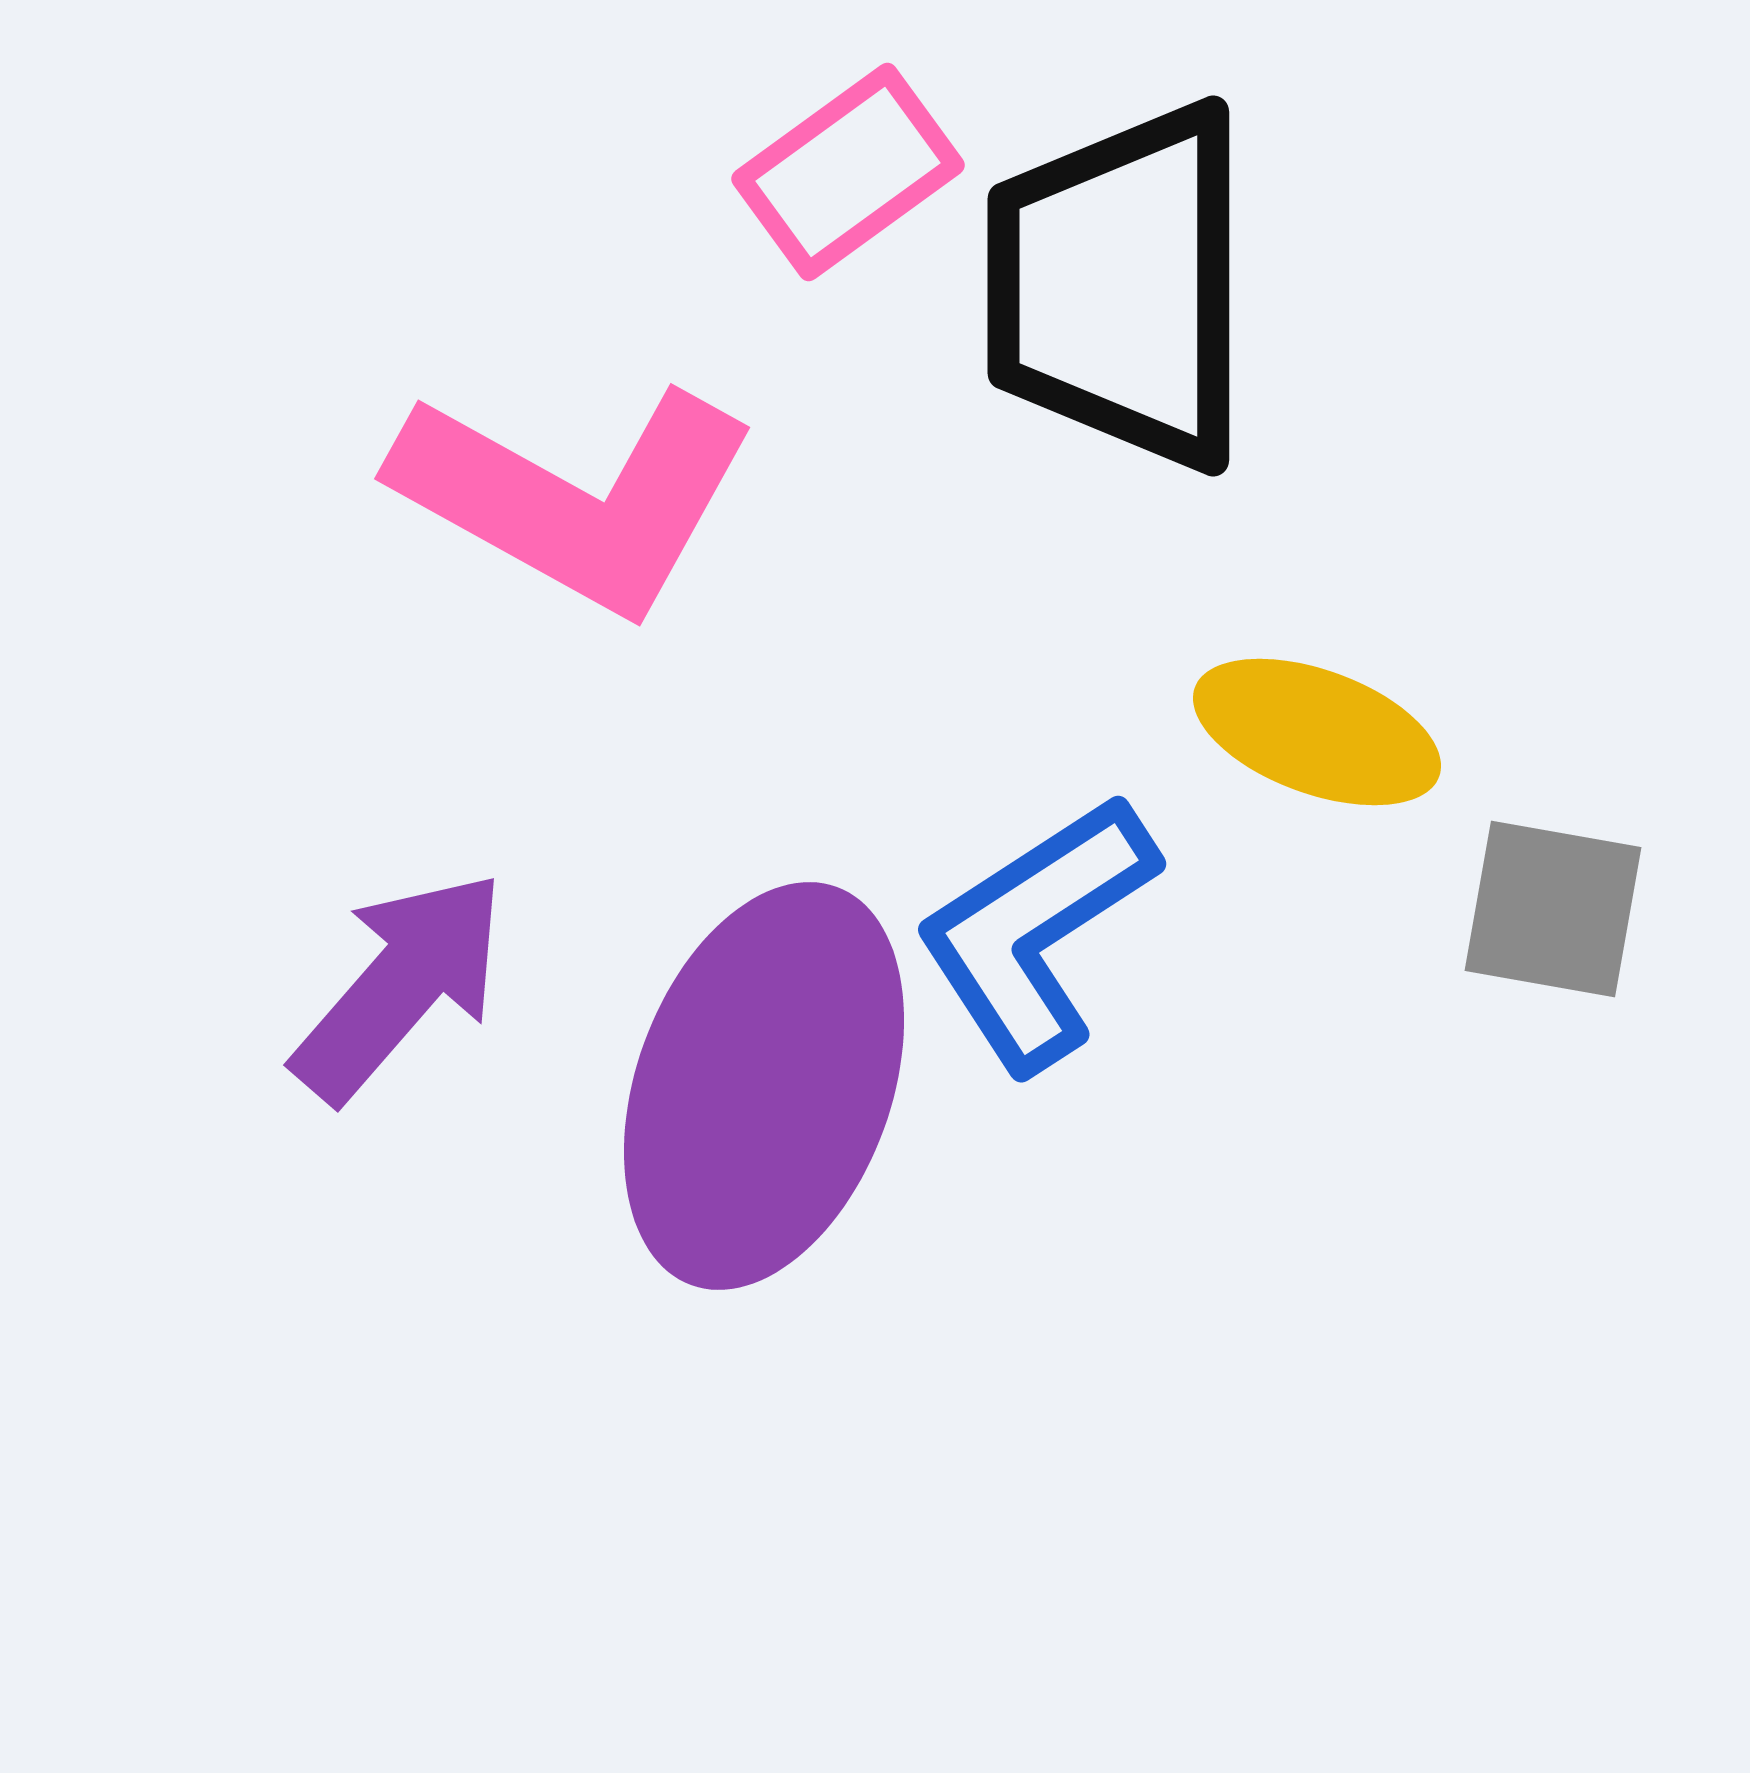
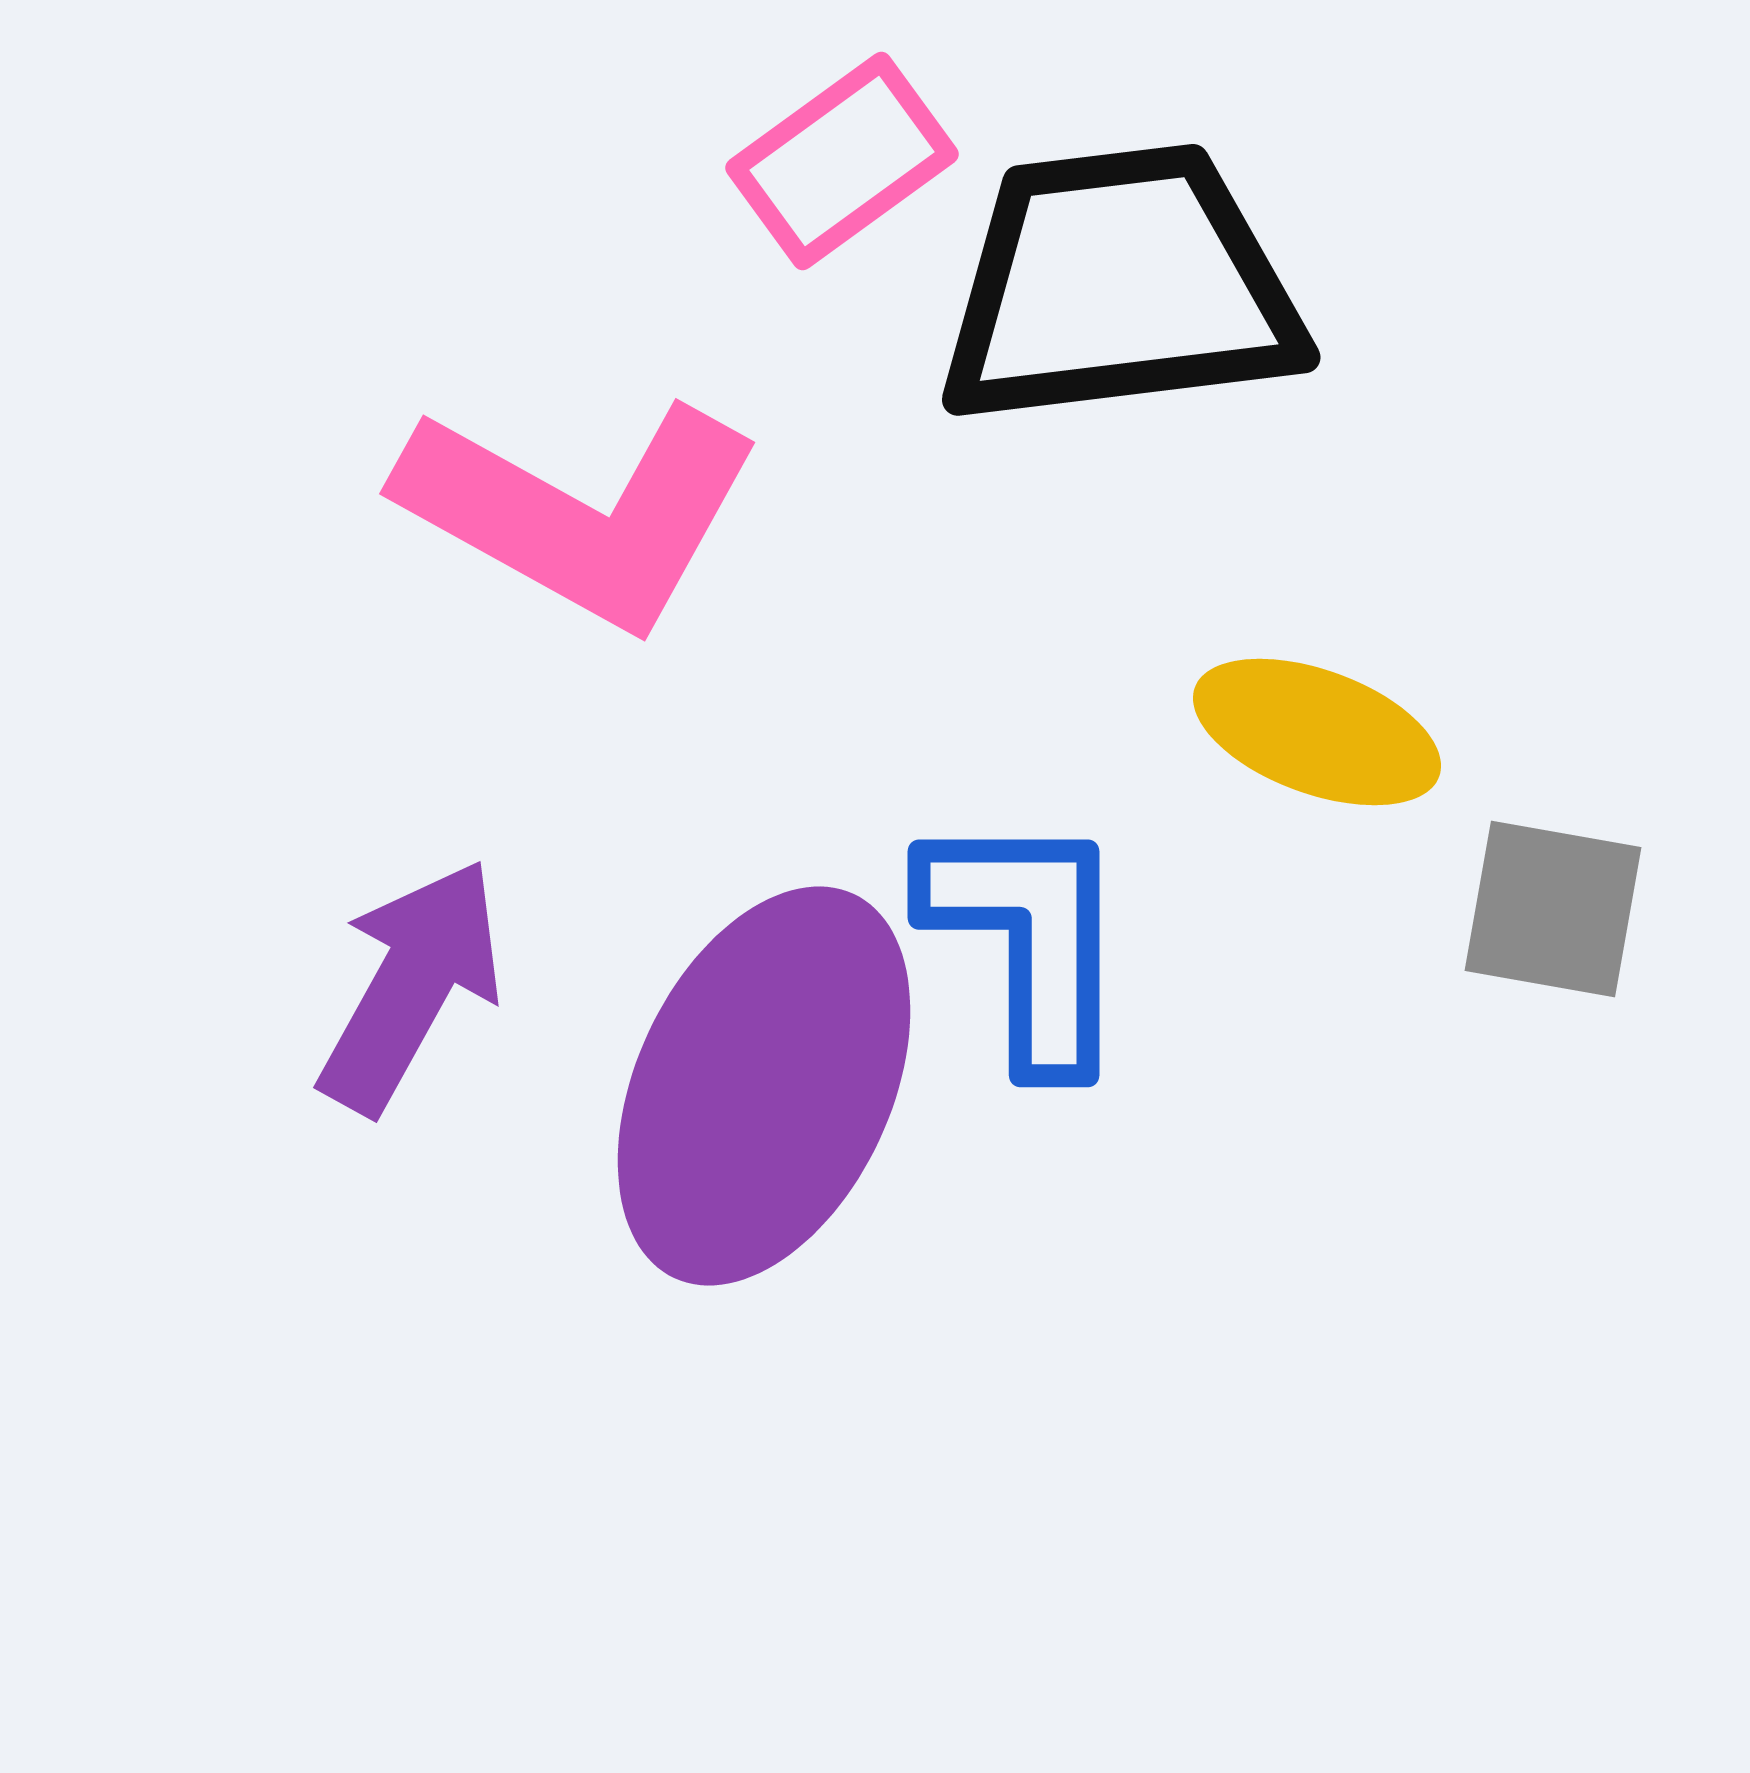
pink rectangle: moved 6 px left, 11 px up
black trapezoid: rotated 83 degrees clockwise
pink L-shape: moved 5 px right, 15 px down
blue L-shape: moved 8 px left, 7 px down; rotated 123 degrees clockwise
purple arrow: moved 11 px right; rotated 12 degrees counterclockwise
purple ellipse: rotated 5 degrees clockwise
